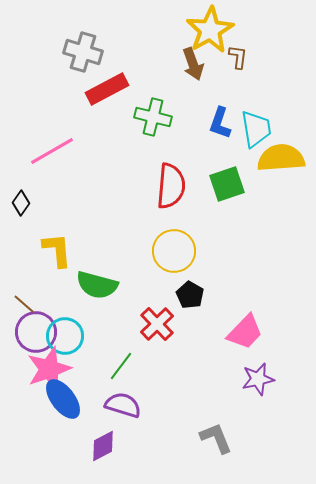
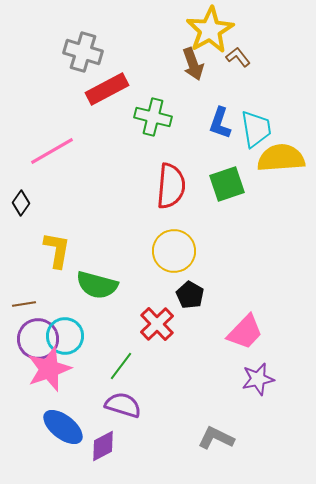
brown L-shape: rotated 45 degrees counterclockwise
yellow L-shape: rotated 15 degrees clockwise
brown line: rotated 50 degrees counterclockwise
purple circle: moved 2 px right, 7 px down
blue ellipse: moved 28 px down; rotated 15 degrees counterclockwise
gray L-shape: rotated 42 degrees counterclockwise
